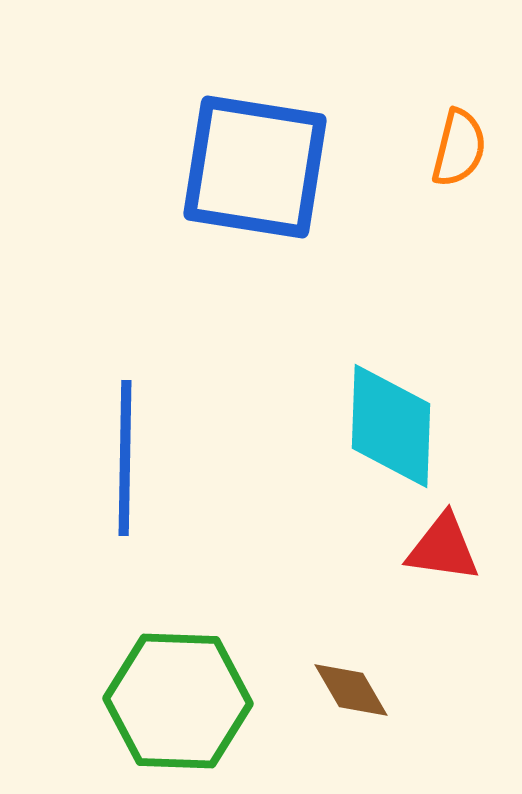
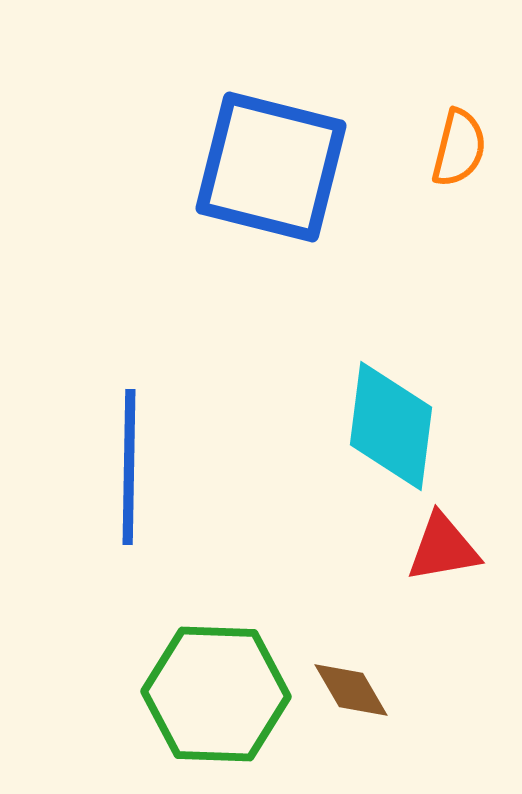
blue square: moved 16 px right; rotated 5 degrees clockwise
cyan diamond: rotated 5 degrees clockwise
blue line: moved 4 px right, 9 px down
red triangle: rotated 18 degrees counterclockwise
green hexagon: moved 38 px right, 7 px up
